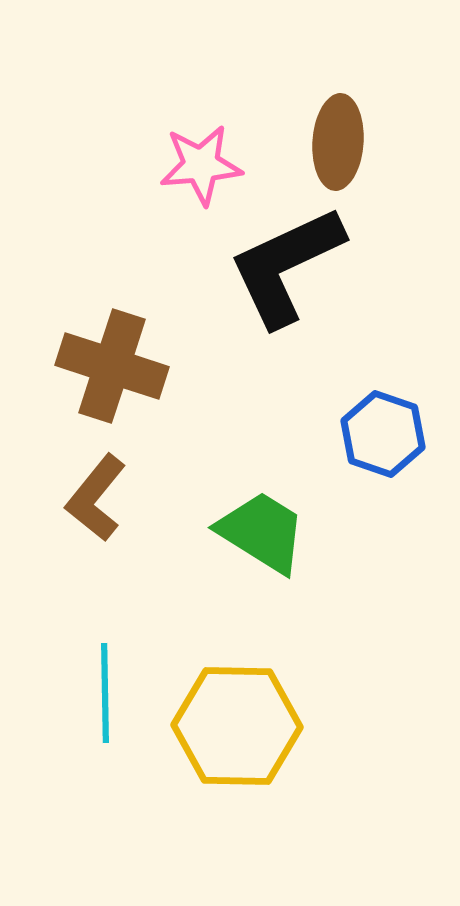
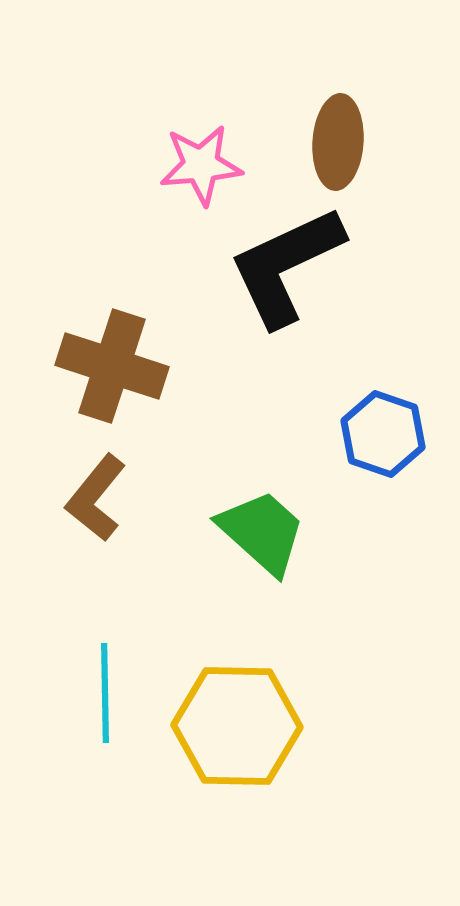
green trapezoid: rotated 10 degrees clockwise
